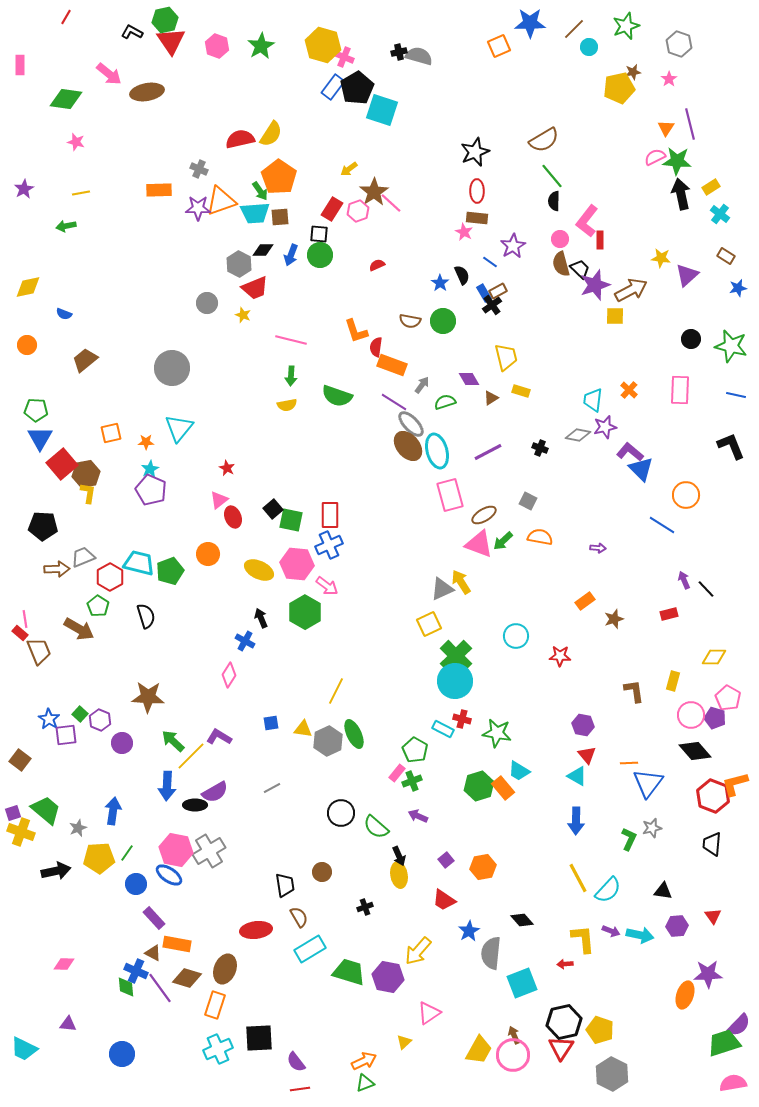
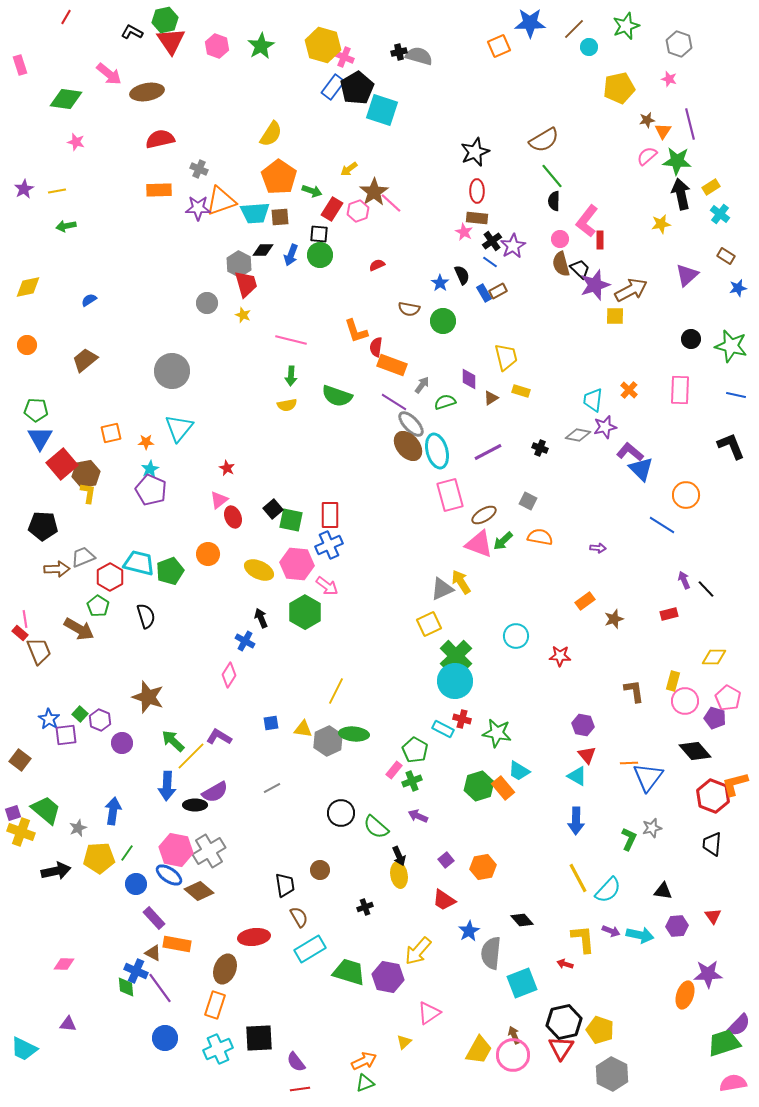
pink rectangle at (20, 65): rotated 18 degrees counterclockwise
brown star at (633, 72): moved 14 px right, 48 px down
pink star at (669, 79): rotated 21 degrees counterclockwise
orange triangle at (666, 128): moved 3 px left, 3 px down
red semicircle at (240, 139): moved 80 px left
pink semicircle at (655, 157): moved 8 px left, 1 px up; rotated 15 degrees counterclockwise
green arrow at (260, 191): moved 52 px right; rotated 36 degrees counterclockwise
yellow line at (81, 193): moved 24 px left, 2 px up
yellow star at (661, 258): moved 34 px up; rotated 18 degrees counterclockwise
red trapezoid at (255, 288): moved 9 px left, 4 px up; rotated 84 degrees counterclockwise
black cross at (492, 305): moved 64 px up
blue semicircle at (64, 314): moved 25 px right, 14 px up; rotated 126 degrees clockwise
brown semicircle at (410, 321): moved 1 px left, 12 px up
gray circle at (172, 368): moved 3 px down
purple diamond at (469, 379): rotated 30 degrees clockwise
brown star at (148, 697): rotated 16 degrees clockwise
pink circle at (691, 715): moved 6 px left, 14 px up
green ellipse at (354, 734): rotated 60 degrees counterclockwise
pink rectangle at (397, 773): moved 3 px left, 3 px up
blue triangle at (648, 783): moved 6 px up
brown circle at (322, 872): moved 2 px left, 2 px up
red ellipse at (256, 930): moved 2 px left, 7 px down
red arrow at (565, 964): rotated 21 degrees clockwise
brown diamond at (187, 978): moved 12 px right, 87 px up; rotated 24 degrees clockwise
blue circle at (122, 1054): moved 43 px right, 16 px up
